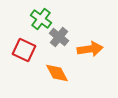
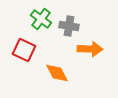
gray cross: moved 10 px right, 11 px up; rotated 30 degrees counterclockwise
orange arrow: rotated 10 degrees clockwise
